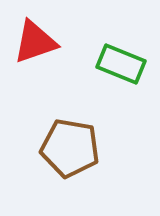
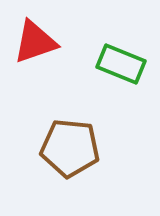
brown pentagon: rotated 4 degrees counterclockwise
